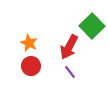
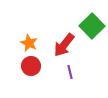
red arrow: moved 5 px left, 2 px up; rotated 10 degrees clockwise
purple line: rotated 24 degrees clockwise
